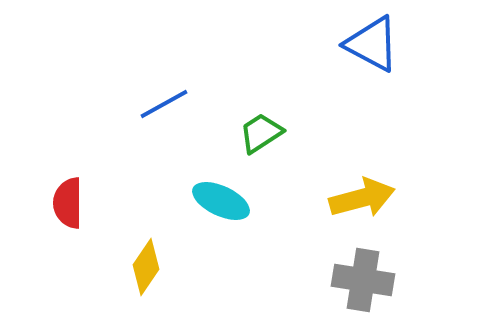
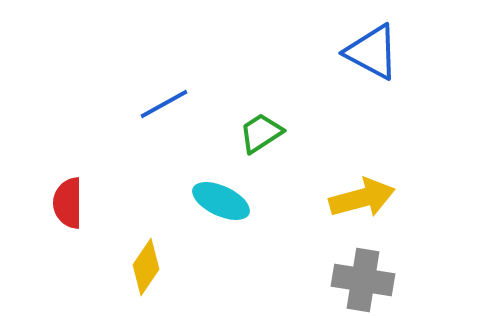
blue triangle: moved 8 px down
